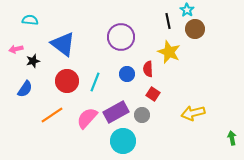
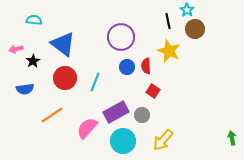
cyan semicircle: moved 4 px right
yellow star: moved 1 px up
black star: rotated 16 degrees counterclockwise
red semicircle: moved 2 px left, 3 px up
blue circle: moved 7 px up
red circle: moved 2 px left, 3 px up
blue semicircle: rotated 48 degrees clockwise
red square: moved 3 px up
yellow arrow: moved 30 px left, 27 px down; rotated 35 degrees counterclockwise
pink semicircle: moved 10 px down
